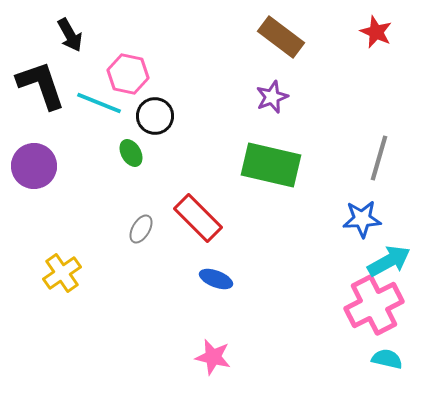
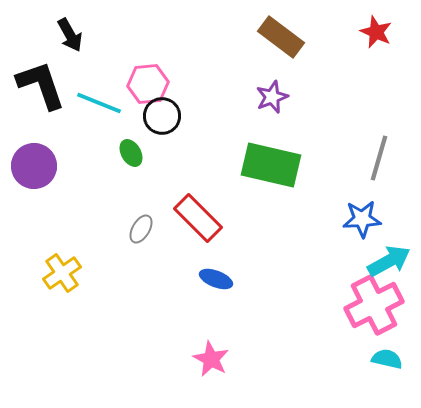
pink hexagon: moved 20 px right, 10 px down; rotated 18 degrees counterclockwise
black circle: moved 7 px right
pink star: moved 2 px left, 2 px down; rotated 15 degrees clockwise
